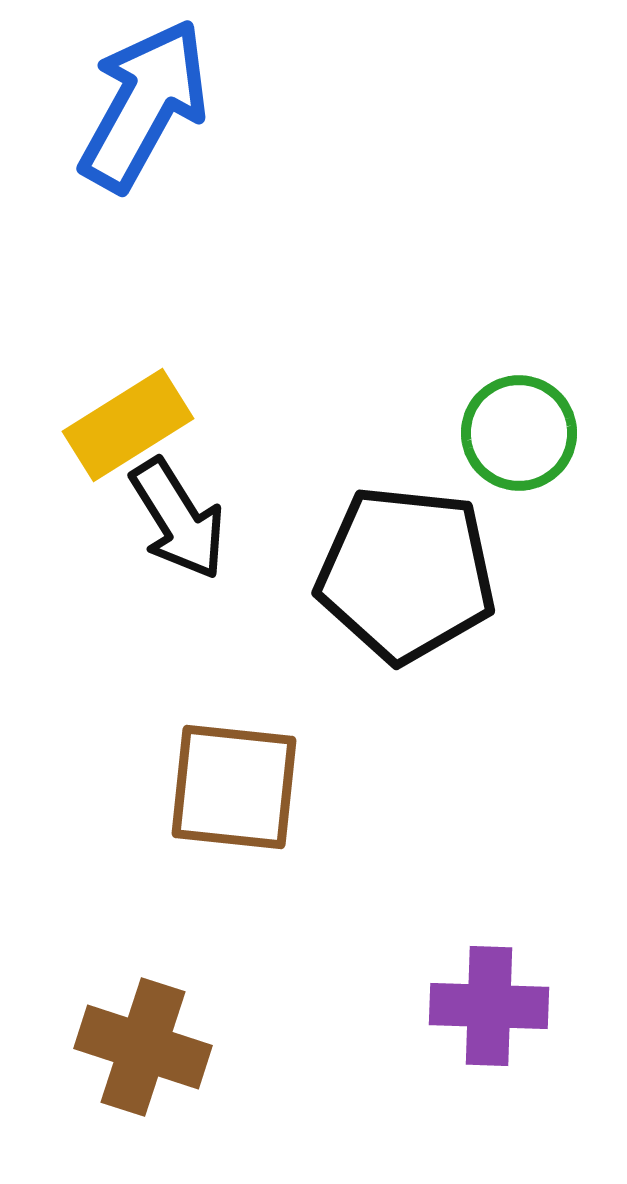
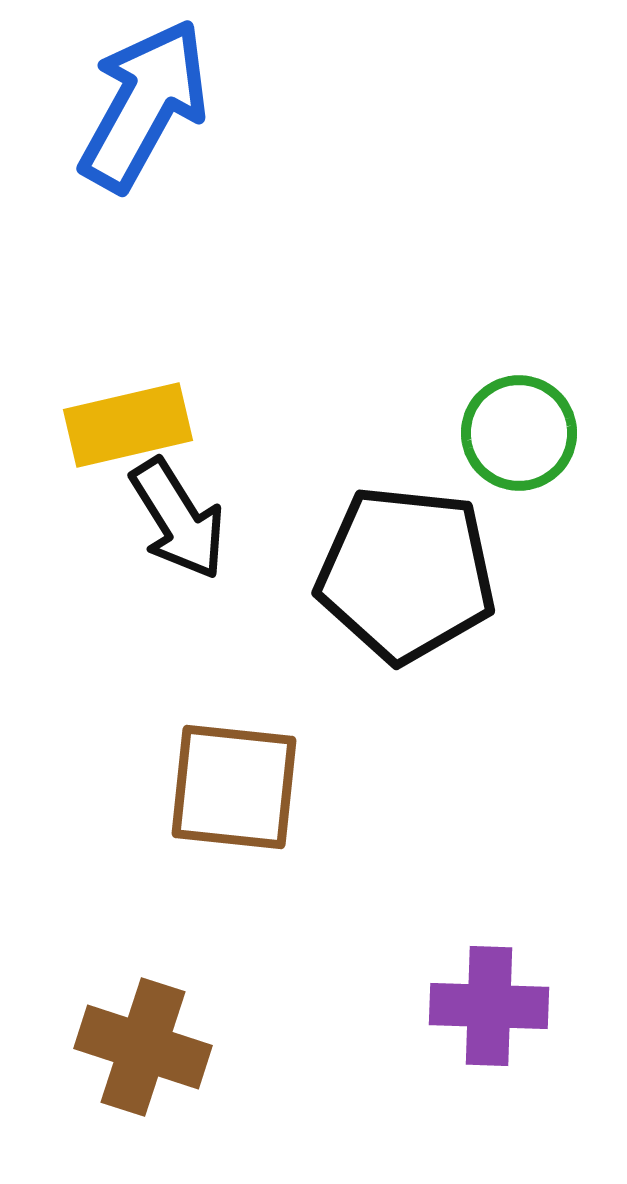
yellow rectangle: rotated 19 degrees clockwise
